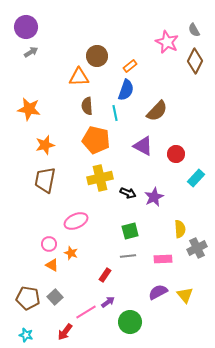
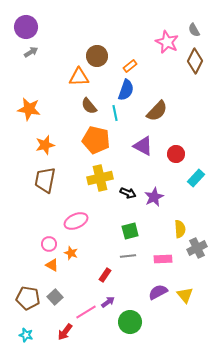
brown semicircle at (87, 106): moved 2 px right; rotated 36 degrees counterclockwise
